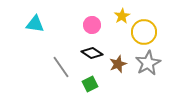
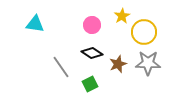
gray star: rotated 30 degrees clockwise
